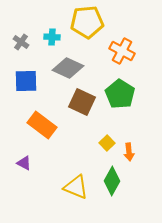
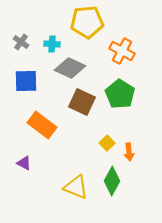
cyan cross: moved 7 px down
gray diamond: moved 2 px right
